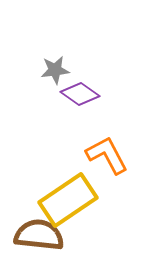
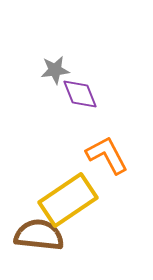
purple diamond: rotated 33 degrees clockwise
